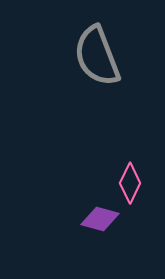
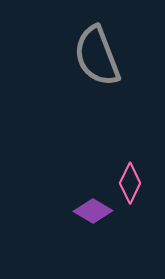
purple diamond: moved 7 px left, 8 px up; rotated 15 degrees clockwise
